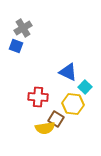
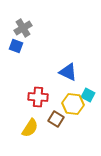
cyan square: moved 3 px right, 8 px down; rotated 16 degrees counterclockwise
yellow semicircle: moved 15 px left; rotated 48 degrees counterclockwise
